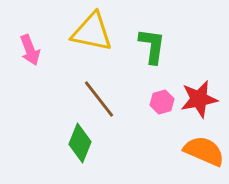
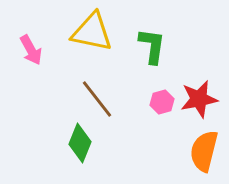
pink arrow: moved 1 px right; rotated 8 degrees counterclockwise
brown line: moved 2 px left
orange semicircle: rotated 99 degrees counterclockwise
